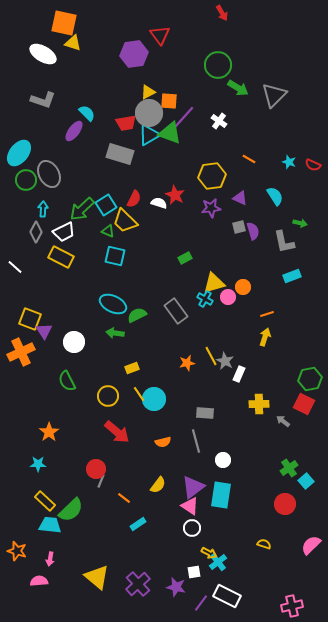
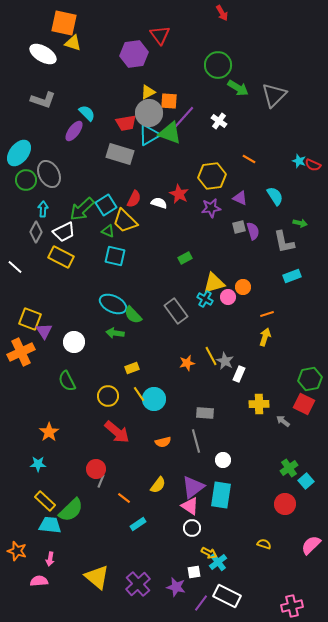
cyan star at (289, 162): moved 10 px right, 1 px up
red star at (175, 195): moved 4 px right, 1 px up
green semicircle at (137, 315): moved 4 px left; rotated 108 degrees counterclockwise
